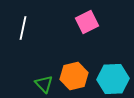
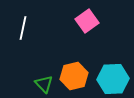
pink square: moved 1 px up; rotated 10 degrees counterclockwise
